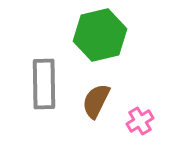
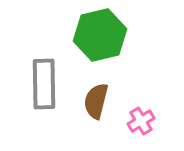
brown semicircle: rotated 12 degrees counterclockwise
pink cross: moved 1 px right
